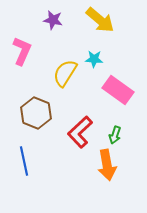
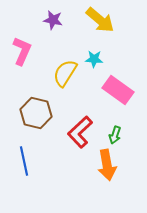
brown hexagon: rotated 8 degrees counterclockwise
